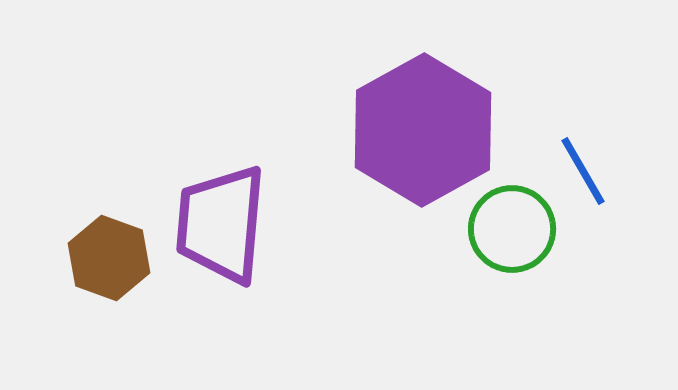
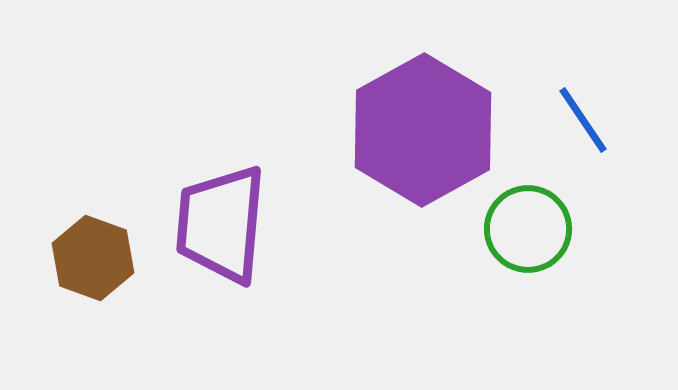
blue line: moved 51 px up; rotated 4 degrees counterclockwise
green circle: moved 16 px right
brown hexagon: moved 16 px left
